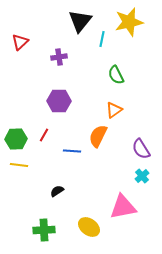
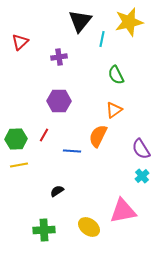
yellow line: rotated 18 degrees counterclockwise
pink triangle: moved 4 px down
